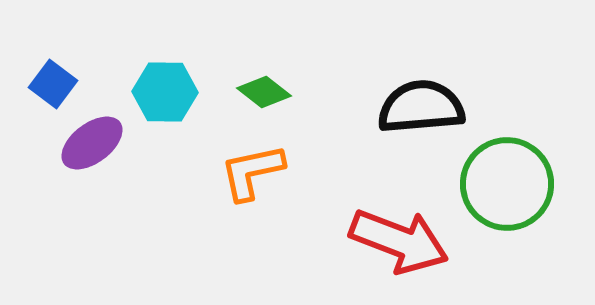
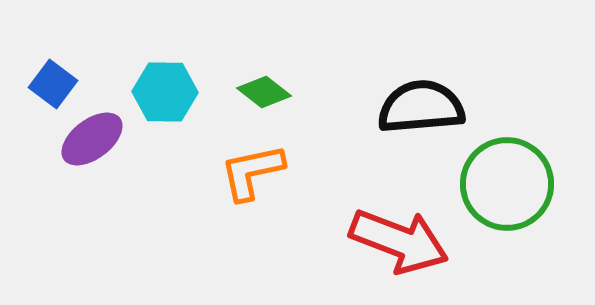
purple ellipse: moved 4 px up
